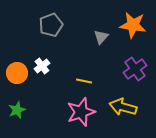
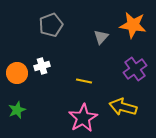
white cross: rotated 21 degrees clockwise
pink star: moved 2 px right, 6 px down; rotated 12 degrees counterclockwise
